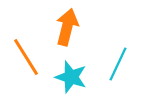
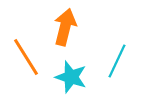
orange arrow: moved 2 px left
cyan line: moved 1 px left, 3 px up
